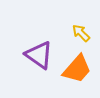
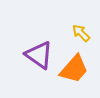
orange trapezoid: moved 3 px left
